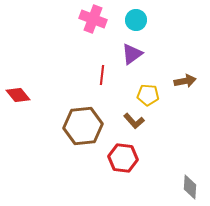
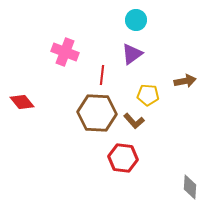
pink cross: moved 28 px left, 33 px down
red diamond: moved 4 px right, 7 px down
brown hexagon: moved 14 px right, 13 px up; rotated 9 degrees clockwise
